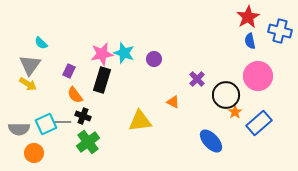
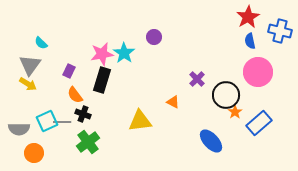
cyan star: rotated 15 degrees clockwise
purple circle: moved 22 px up
pink circle: moved 4 px up
black cross: moved 2 px up
cyan square: moved 1 px right, 3 px up
